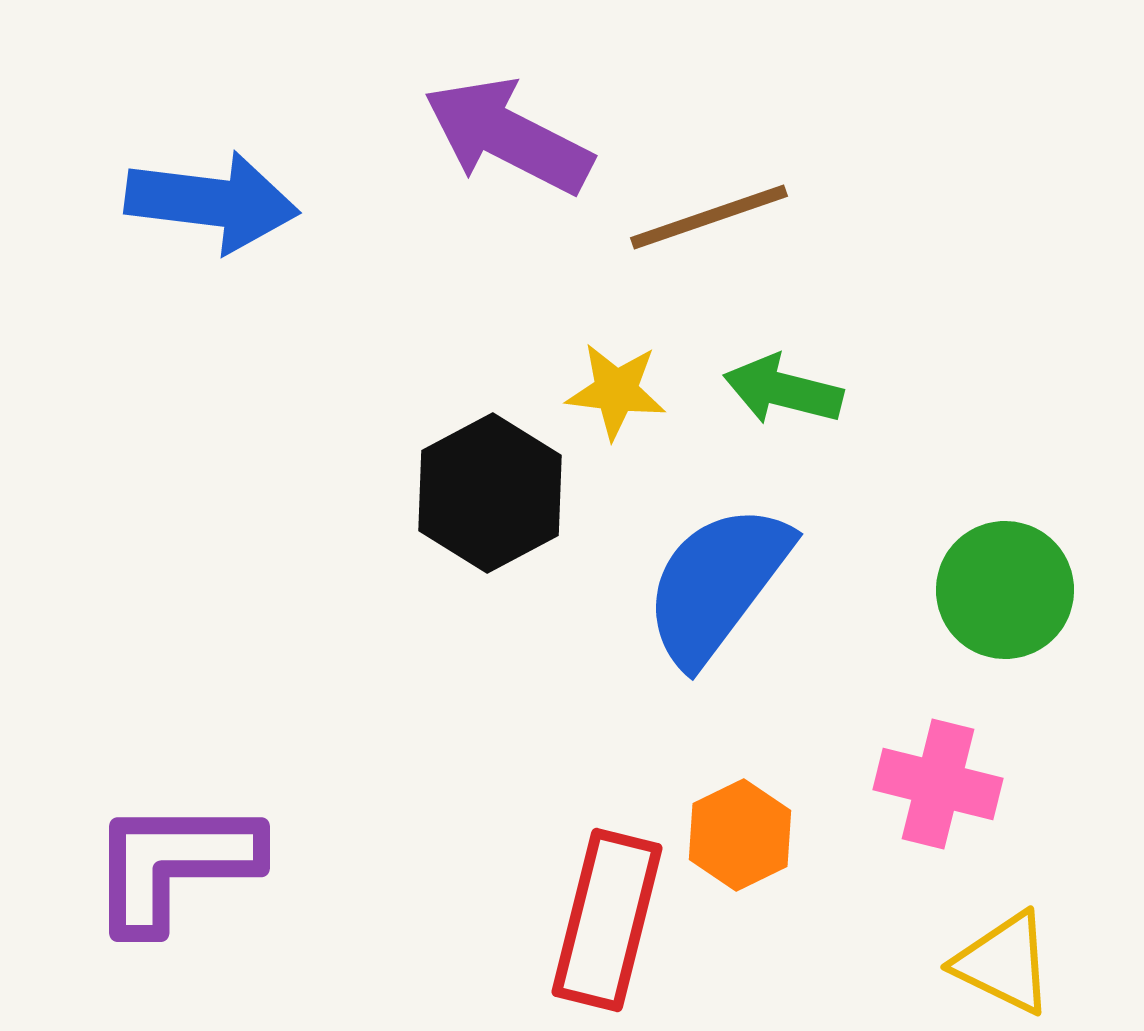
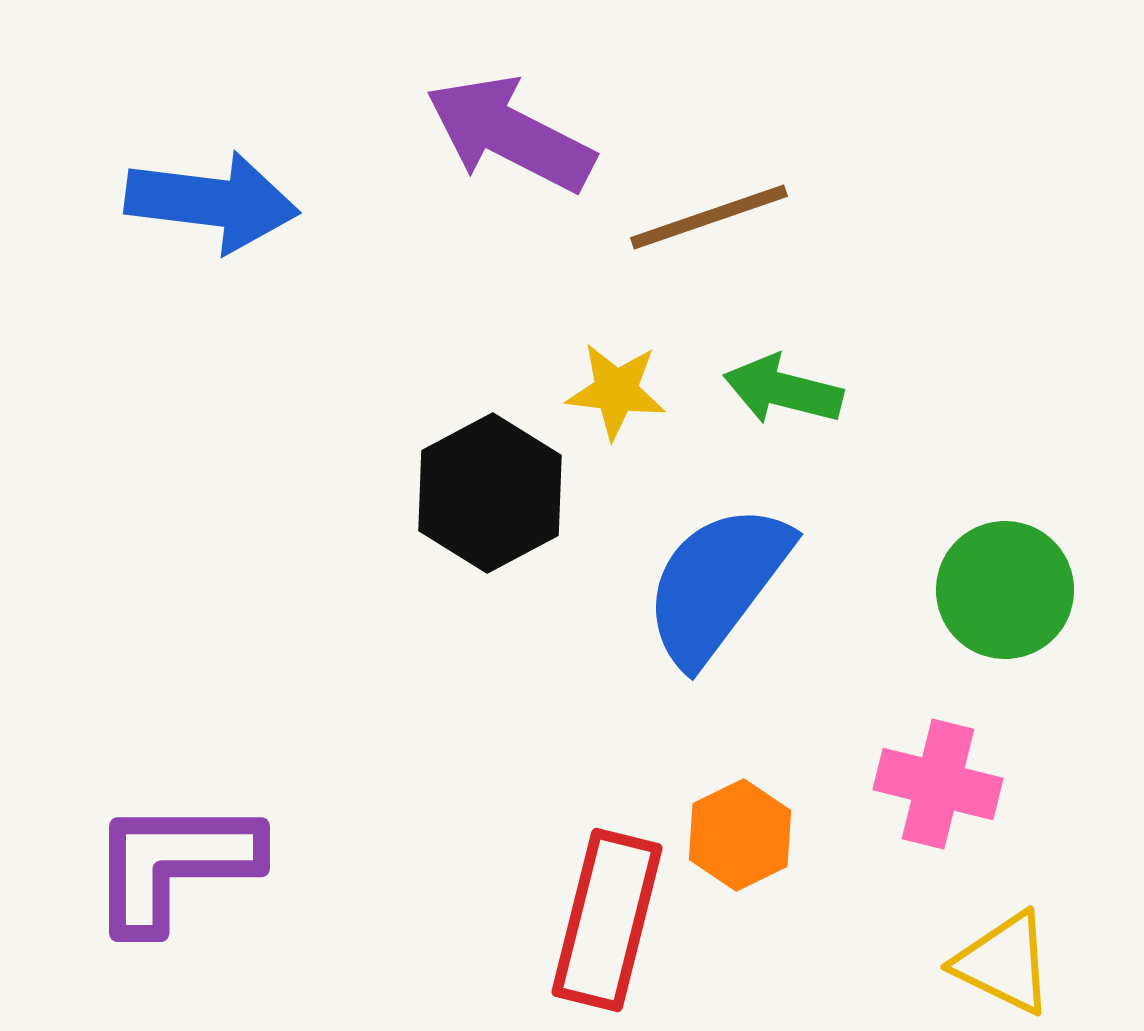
purple arrow: moved 2 px right, 2 px up
